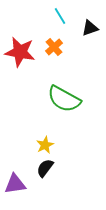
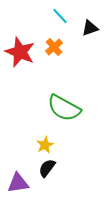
cyan line: rotated 12 degrees counterclockwise
red star: rotated 12 degrees clockwise
green semicircle: moved 9 px down
black semicircle: moved 2 px right
purple triangle: moved 3 px right, 1 px up
